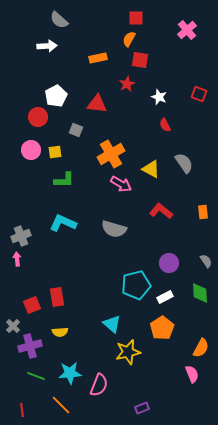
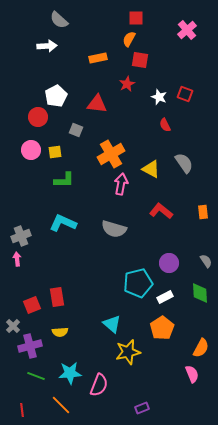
red square at (199, 94): moved 14 px left
pink arrow at (121, 184): rotated 110 degrees counterclockwise
cyan pentagon at (136, 285): moved 2 px right, 2 px up
